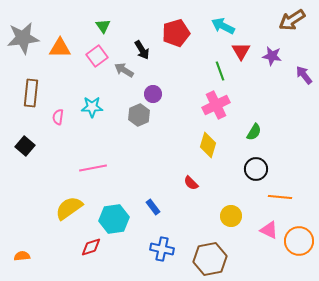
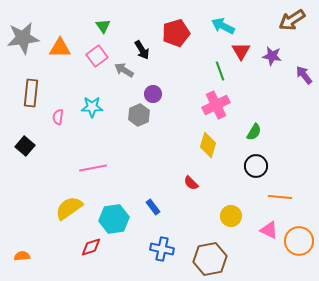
black circle: moved 3 px up
